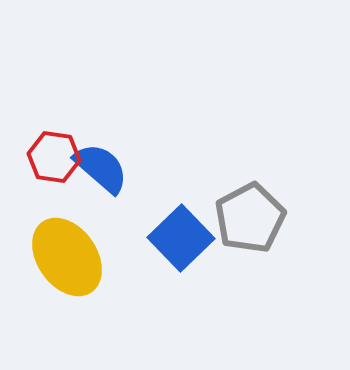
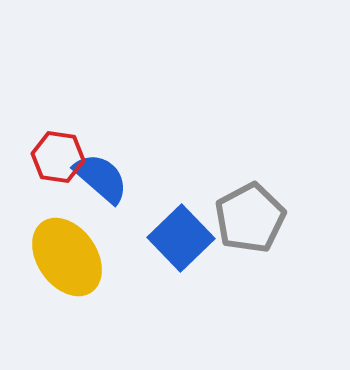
red hexagon: moved 4 px right
blue semicircle: moved 10 px down
